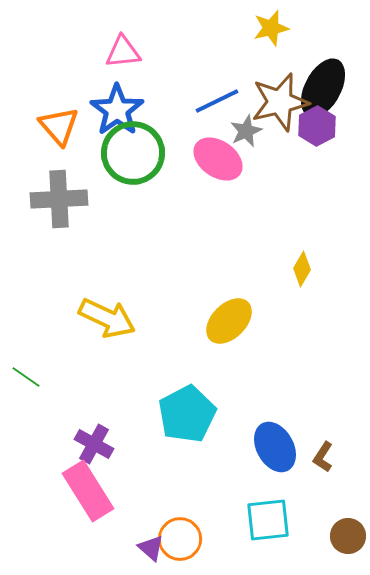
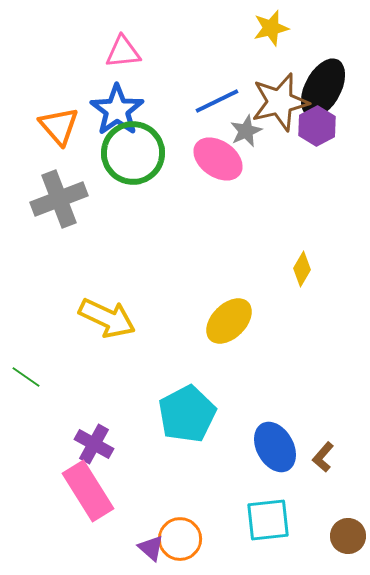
gray cross: rotated 18 degrees counterclockwise
brown L-shape: rotated 8 degrees clockwise
